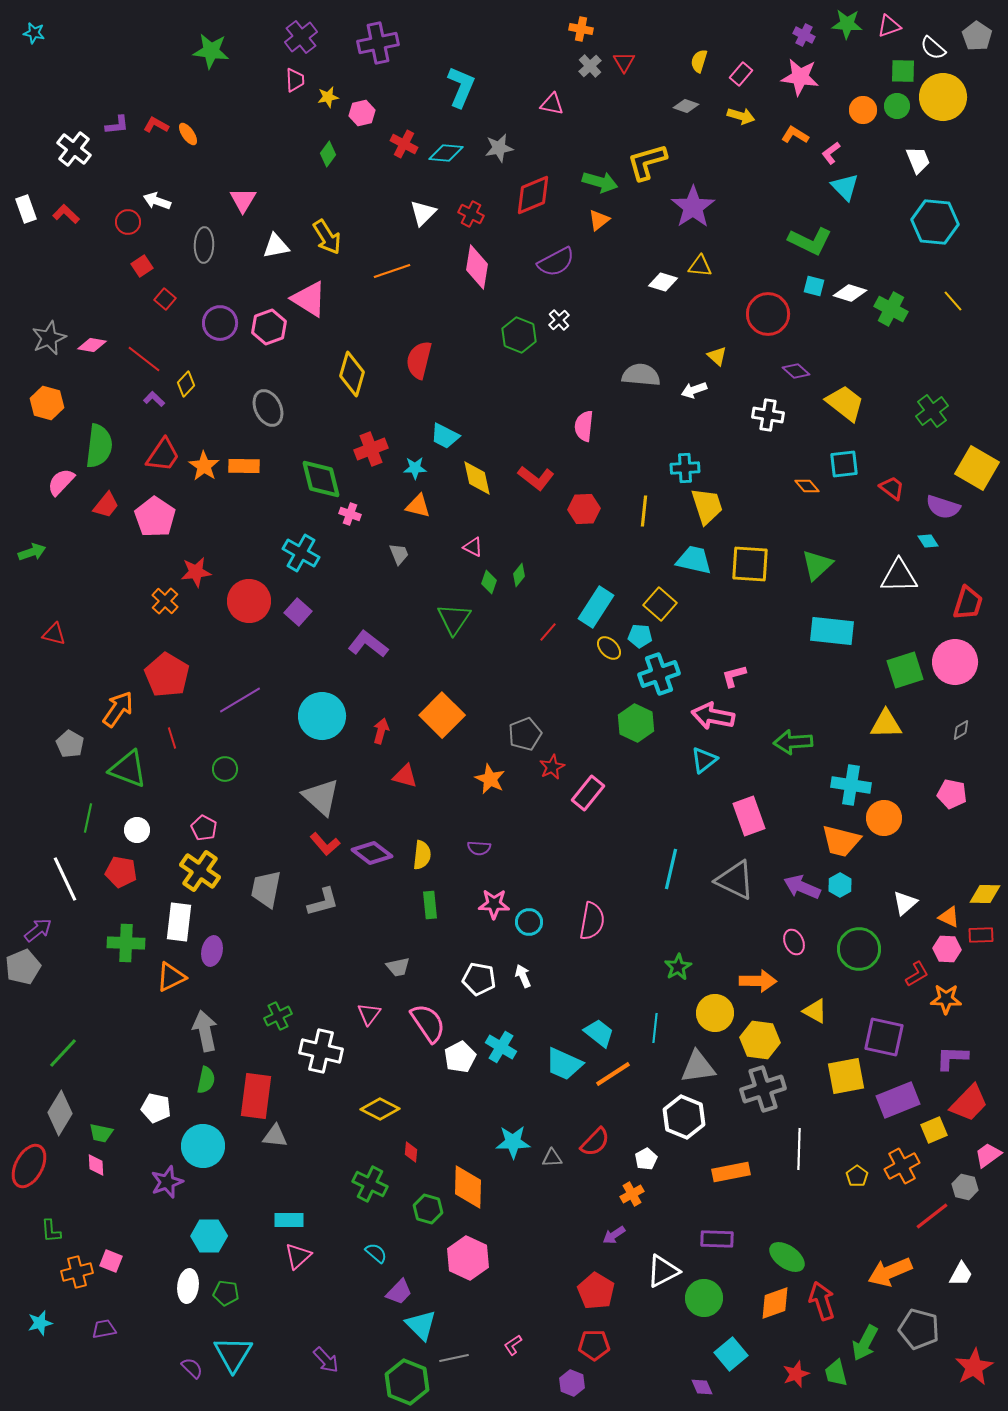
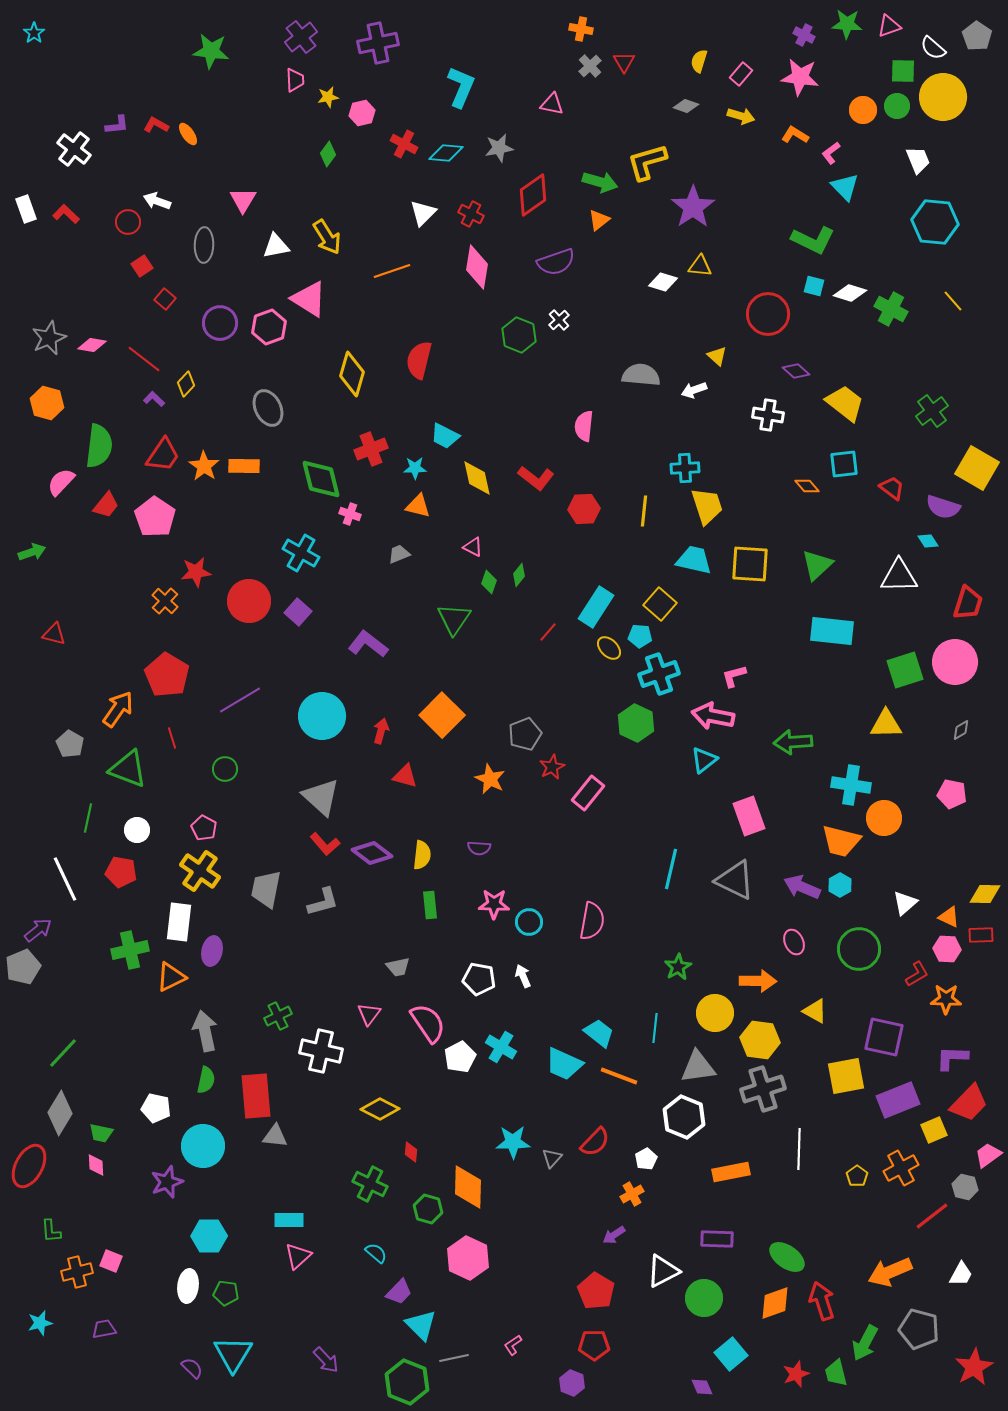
cyan star at (34, 33): rotated 25 degrees clockwise
red diamond at (533, 195): rotated 12 degrees counterclockwise
green L-shape at (810, 241): moved 3 px right, 1 px up
purple semicircle at (556, 262): rotated 9 degrees clockwise
gray trapezoid at (399, 554): rotated 90 degrees counterclockwise
green cross at (126, 943): moved 4 px right, 7 px down; rotated 15 degrees counterclockwise
orange line at (613, 1074): moved 6 px right, 2 px down; rotated 54 degrees clockwise
red rectangle at (256, 1096): rotated 12 degrees counterclockwise
gray triangle at (552, 1158): rotated 45 degrees counterclockwise
orange cross at (902, 1166): moved 1 px left, 2 px down
